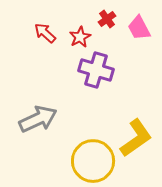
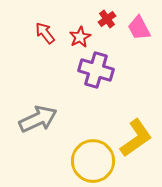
red arrow: rotated 10 degrees clockwise
